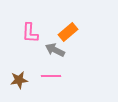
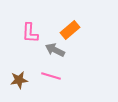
orange rectangle: moved 2 px right, 2 px up
pink line: rotated 18 degrees clockwise
